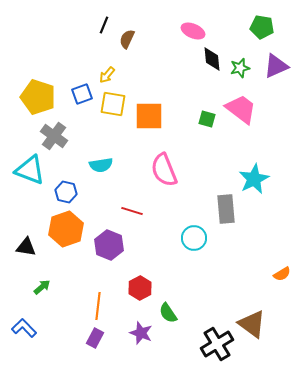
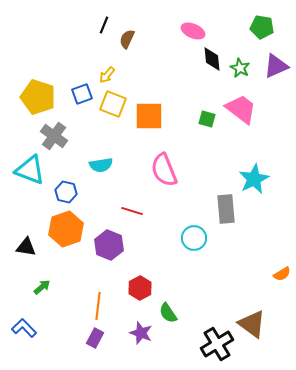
green star: rotated 30 degrees counterclockwise
yellow square: rotated 12 degrees clockwise
